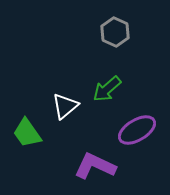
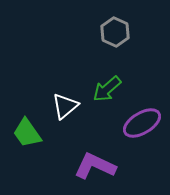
purple ellipse: moved 5 px right, 7 px up
